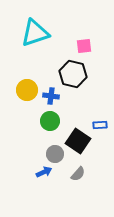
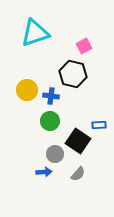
pink square: rotated 21 degrees counterclockwise
blue rectangle: moved 1 px left
blue arrow: rotated 21 degrees clockwise
